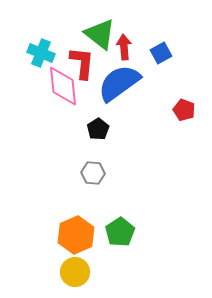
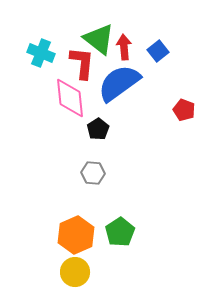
green triangle: moved 1 px left, 5 px down
blue square: moved 3 px left, 2 px up; rotated 10 degrees counterclockwise
pink diamond: moved 7 px right, 12 px down
